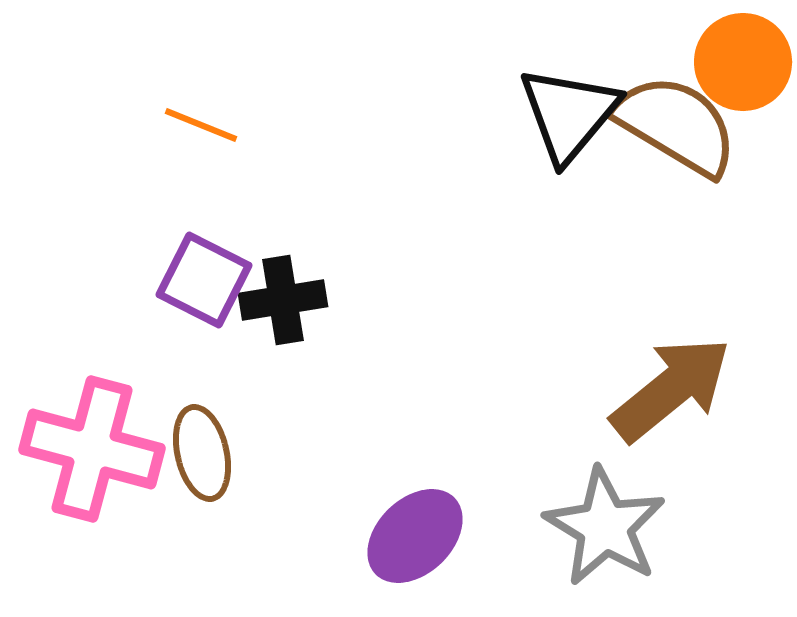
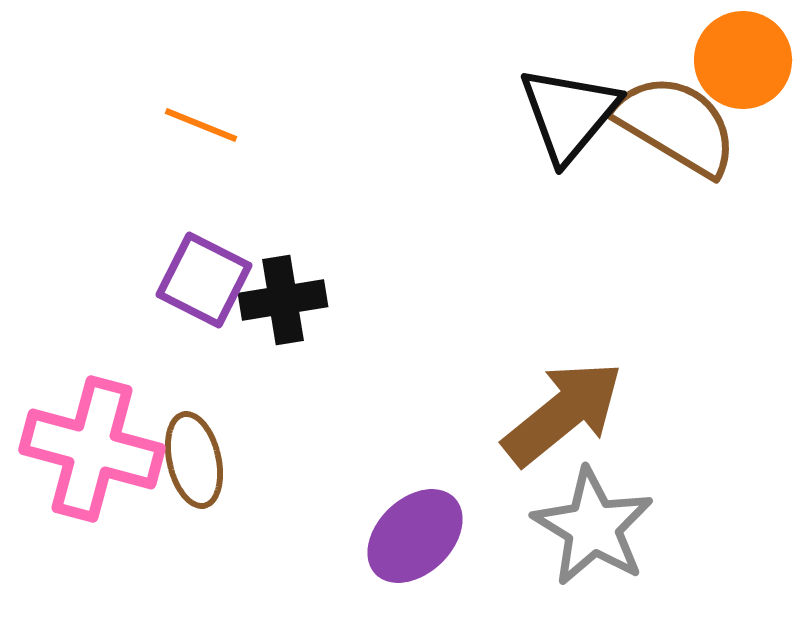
orange circle: moved 2 px up
brown arrow: moved 108 px left, 24 px down
brown ellipse: moved 8 px left, 7 px down
gray star: moved 12 px left
